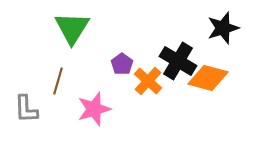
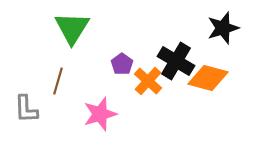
black cross: moved 2 px left
pink star: moved 6 px right, 5 px down
